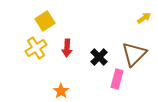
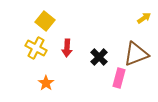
yellow square: rotated 18 degrees counterclockwise
yellow cross: rotated 30 degrees counterclockwise
brown triangle: moved 2 px right; rotated 24 degrees clockwise
pink rectangle: moved 2 px right, 1 px up
orange star: moved 15 px left, 8 px up
